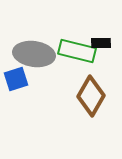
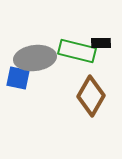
gray ellipse: moved 1 px right, 4 px down; rotated 15 degrees counterclockwise
blue square: moved 2 px right, 1 px up; rotated 30 degrees clockwise
